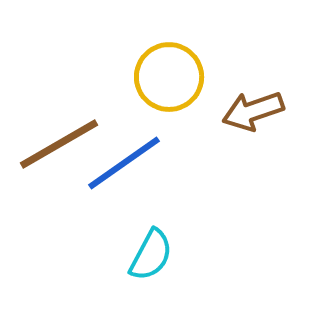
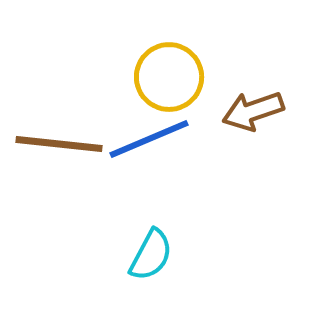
brown line: rotated 36 degrees clockwise
blue line: moved 25 px right, 24 px up; rotated 12 degrees clockwise
